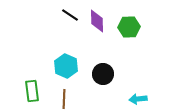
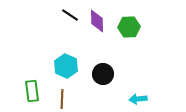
brown line: moved 2 px left
